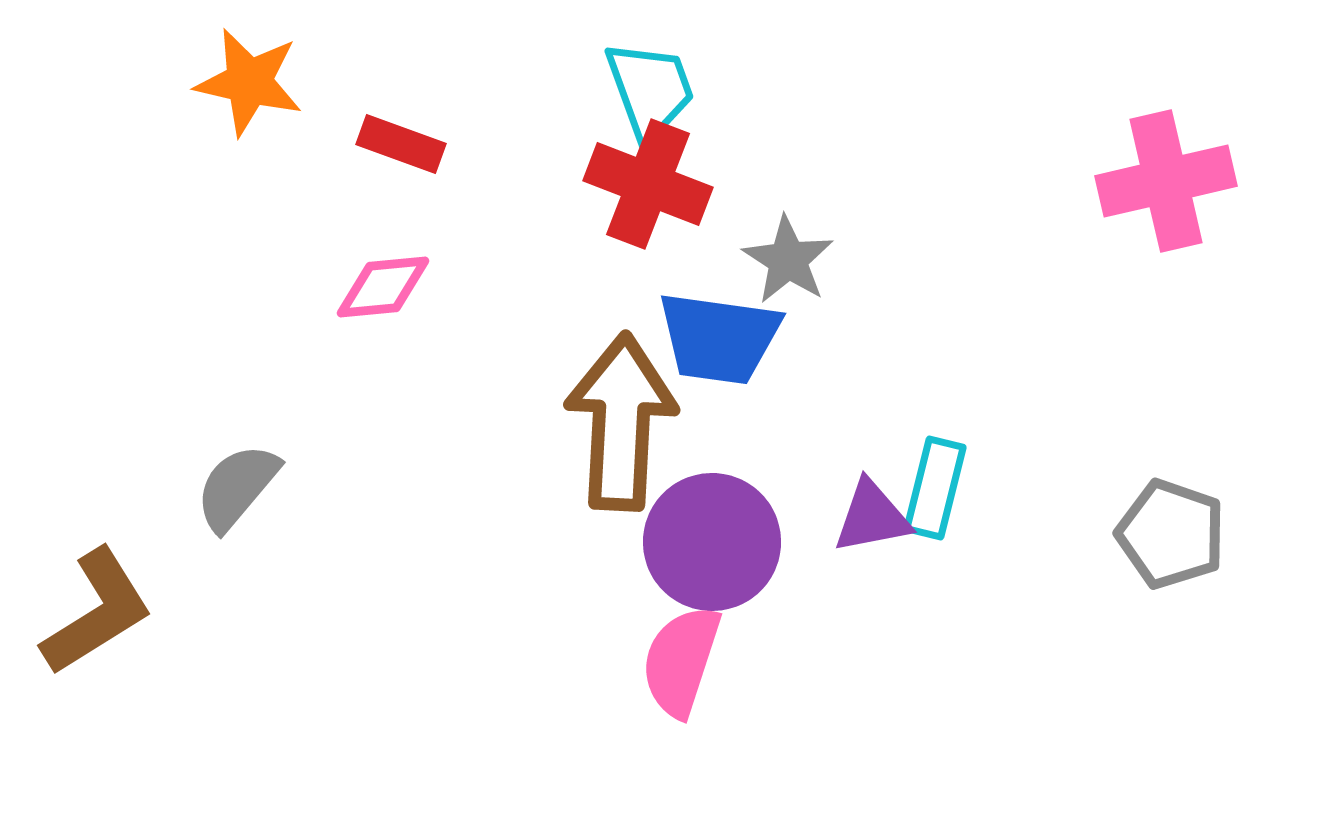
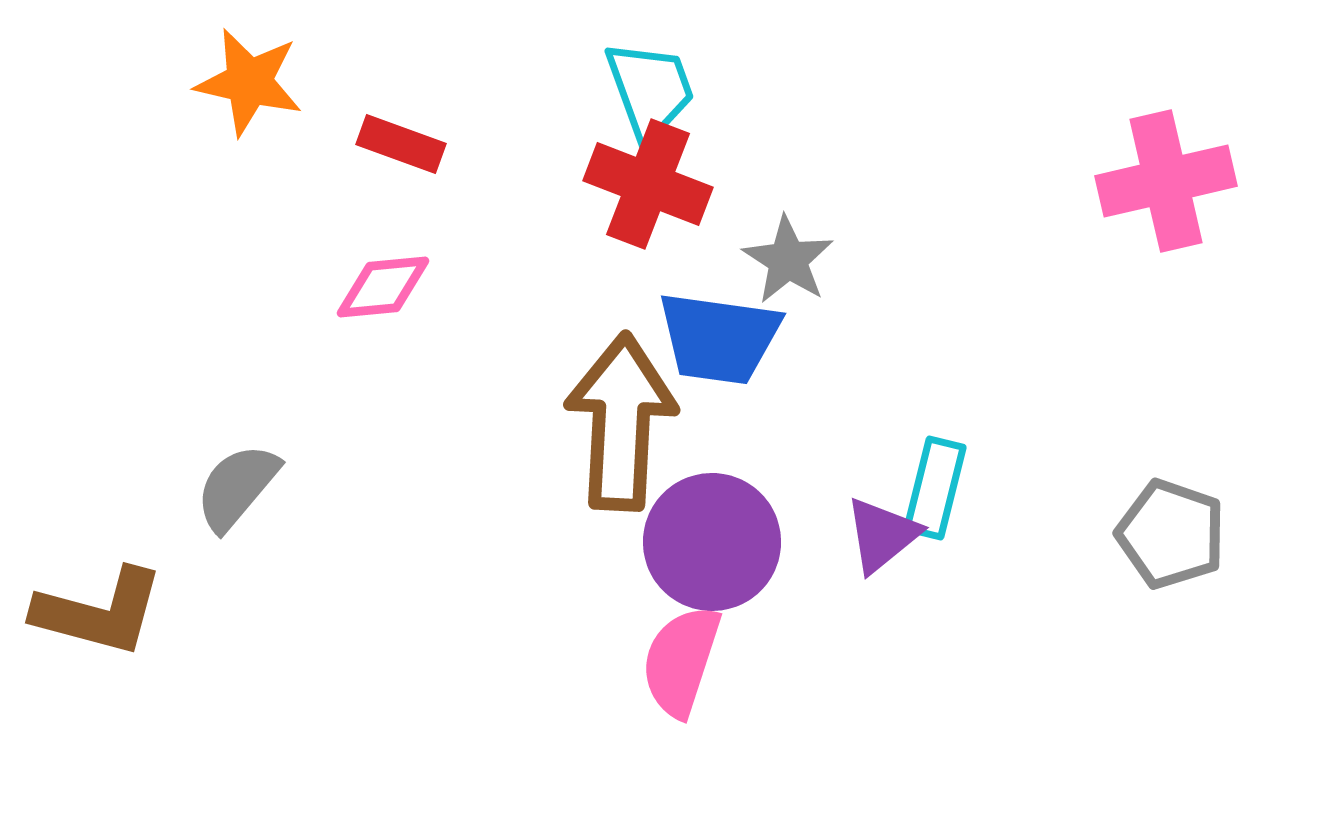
purple triangle: moved 10 px right, 18 px down; rotated 28 degrees counterclockwise
brown L-shape: moved 2 px right; rotated 47 degrees clockwise
